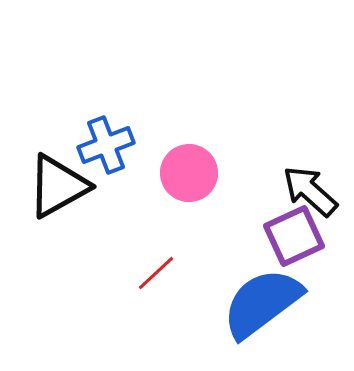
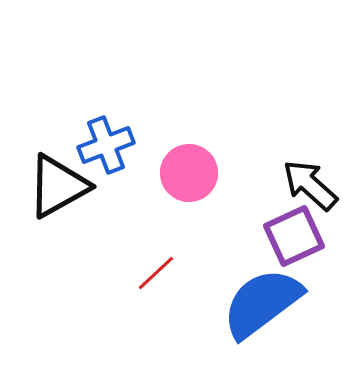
black arrow: moved 6 px up
